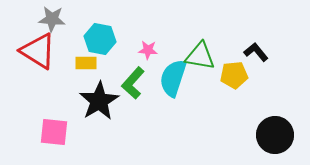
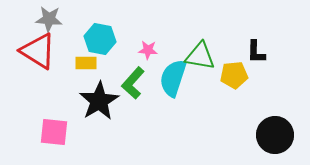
gray star: moved 3 px left
black L-shape: rotated 140 degrees counterclockwise
